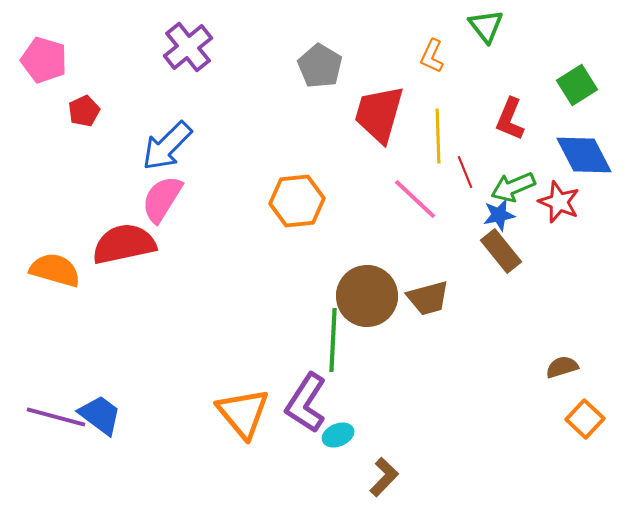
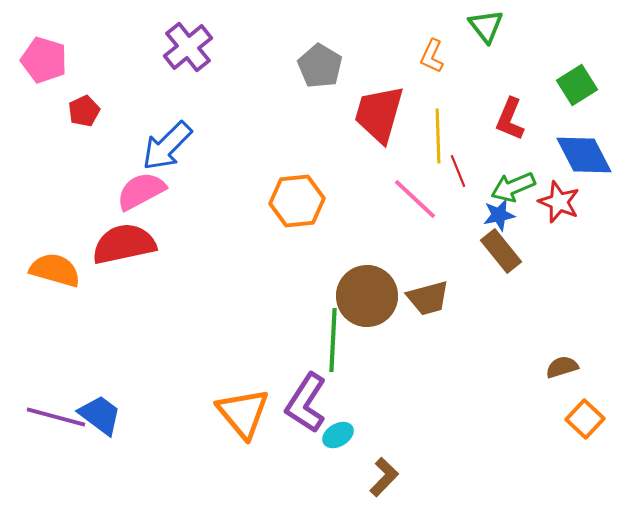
red line: moved 7 px left, 1 px up
pink semicircle: moved 21 px left, 8 px up; rotated 30 degrees clockwise
cyan ellipse: rotated 8 degrees counterclockwise
